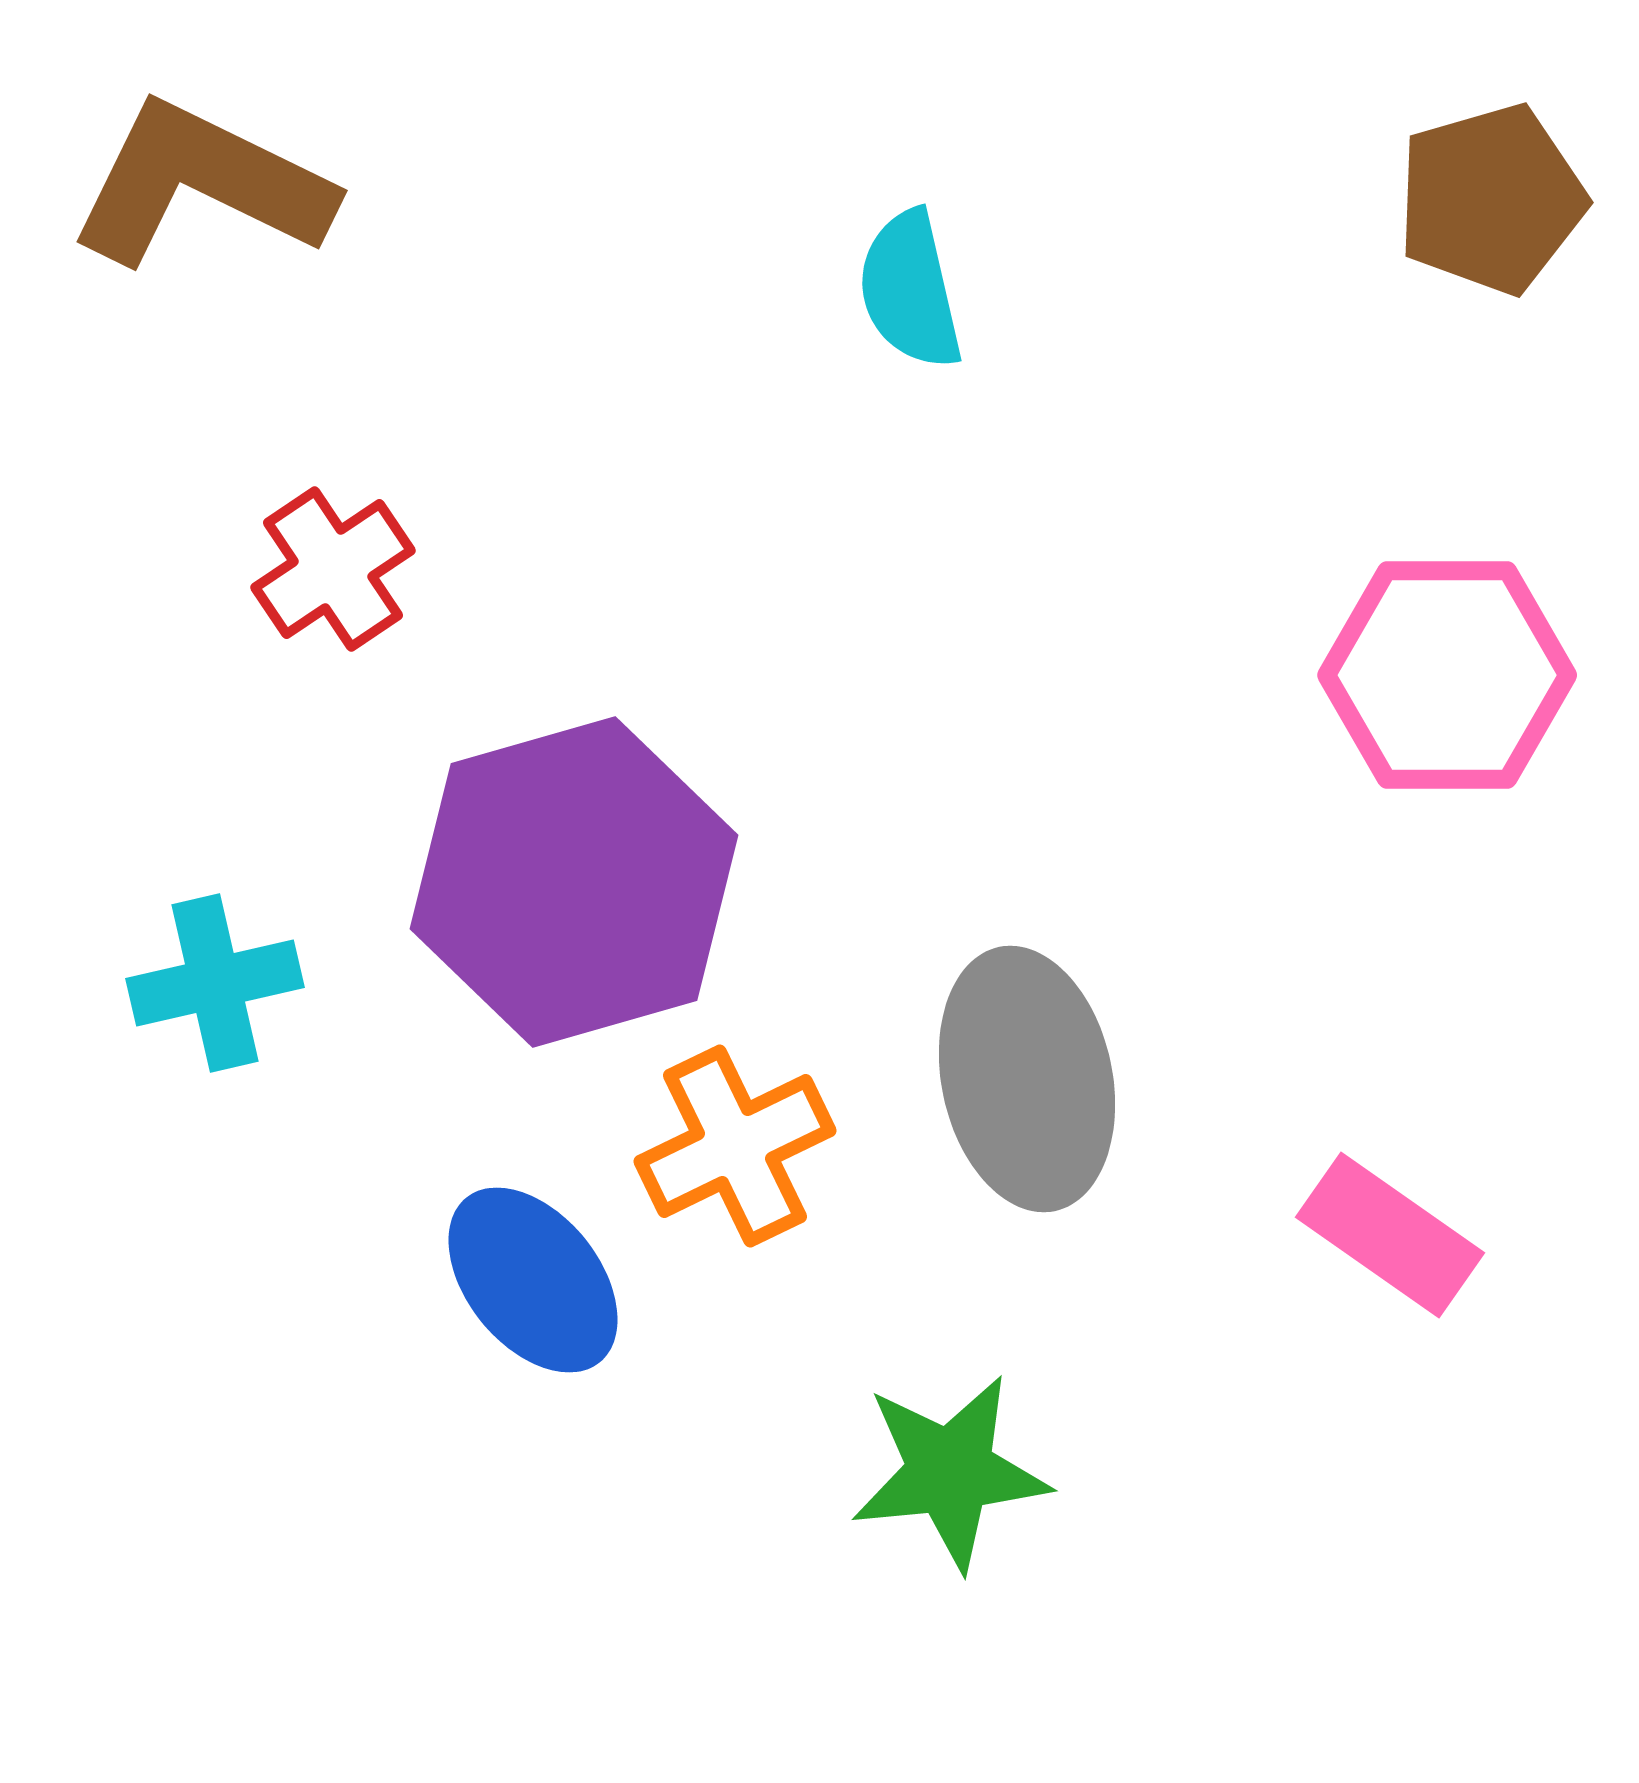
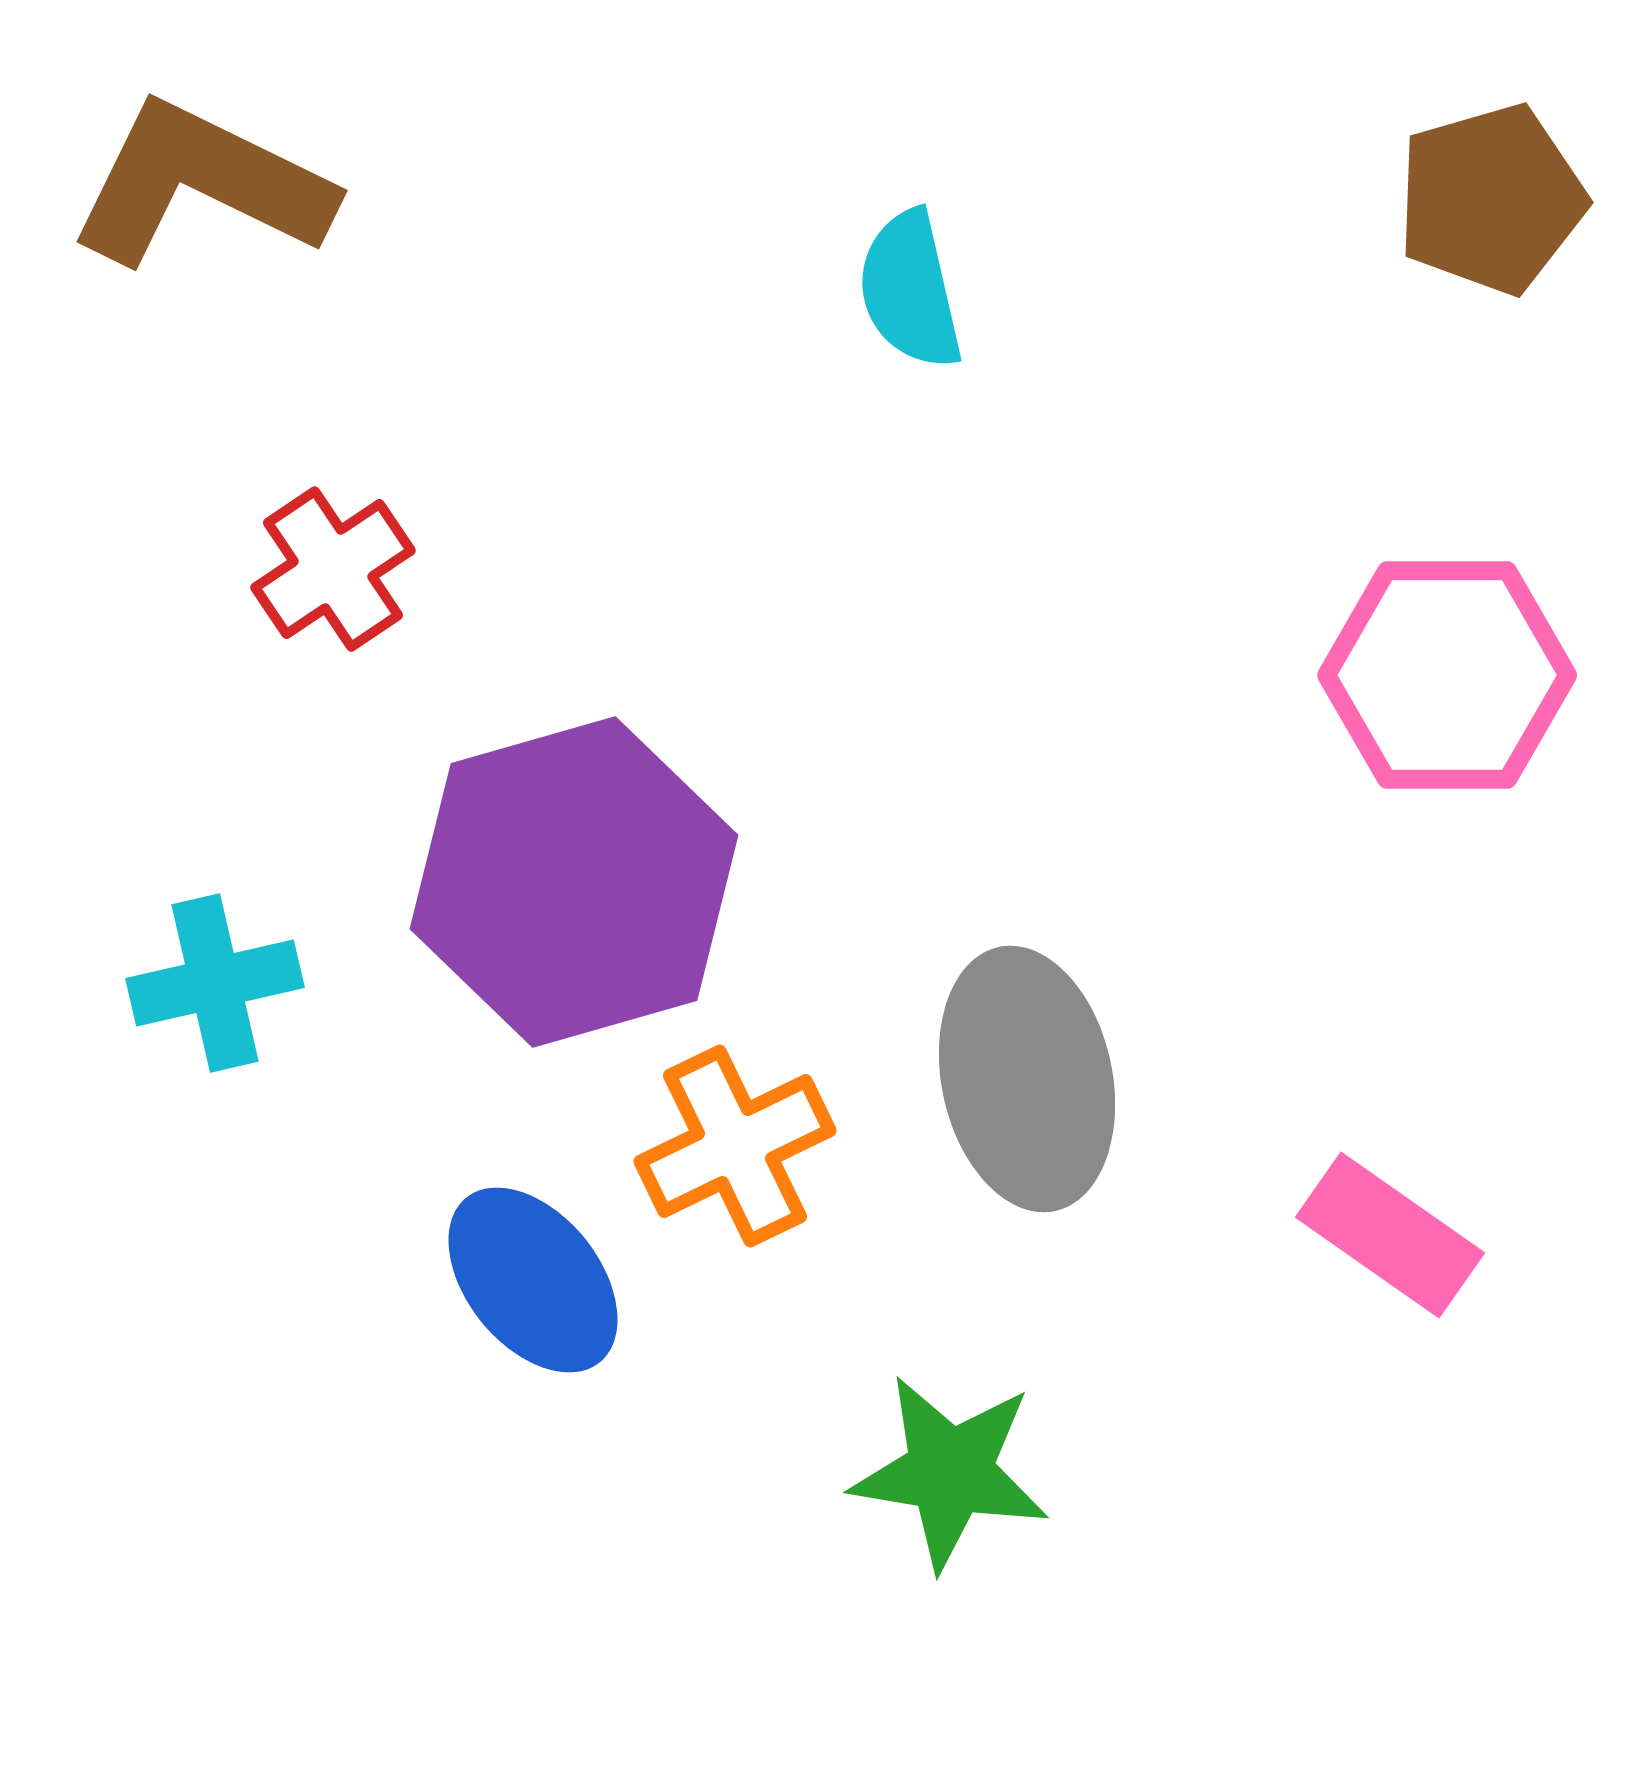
green star: rotated 15 degrees clockwise
